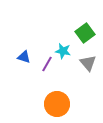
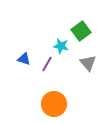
green square: moved 4 px left, 2 px up
cyan star: moved 2 px left, 5 px up
blue triangle: moved 2 px down
orange circle: moved 3 px left
